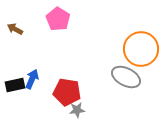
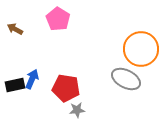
gray ellipse: moved 2 px down
red pentagon: moved 1 px left, 4 px up
